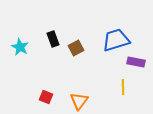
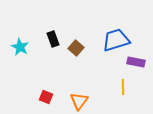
brown square: rotated 21 degrees counterclockwise
